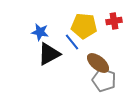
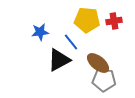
yellow pentagon: moved 3 px right, 6 px up
blue star: rotated 18 degrees counterclockwise
blue line: moved 1 px left
black triangle: moved 10 px right, 6 px down
gray pentagon: rotated 15 degrees counterclockwise
